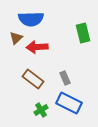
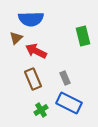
green rectangle: moved 3 px down
red arrow: moved 1 px left, 4 px down; rotated 30 degrees clockwise
brown rectangle: rotated 30 degrees clockwise
